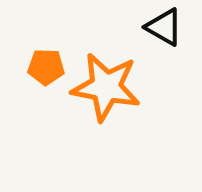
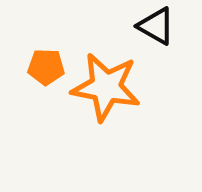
black triangle: moved 8 px left, 1 px up
